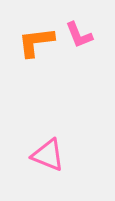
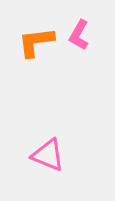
pink L-shape: rotated 52 degrees clockwise
